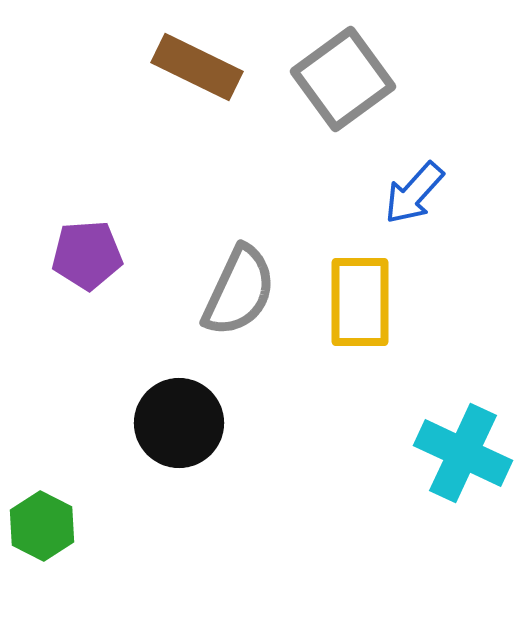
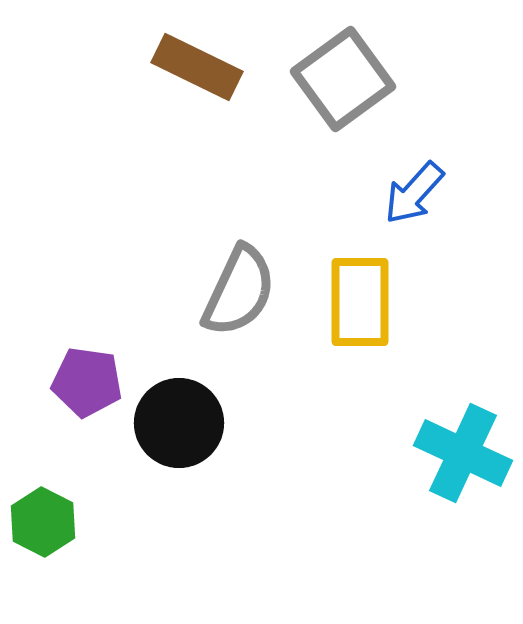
purple pentagon: moved 127 px down; rotated 12 degrees clockwise
green hexagon: moved 1 px right, 4 px up
